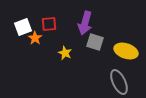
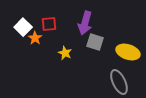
white square: rotated 24 degrees counterclockwise
yellow ellipse: moved 2 px right, 1 px down
